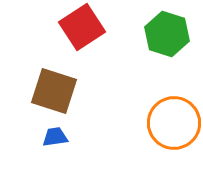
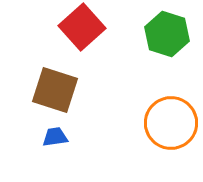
red square: rotated 9 degrees counterclockwise
brown square: moved 1 px right, 1 px up
orange circle: moved 3 px left
